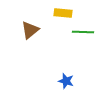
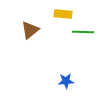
yellow rectangle: moved 1 px down
blue star: rotated 21 degrees counterclockwise
